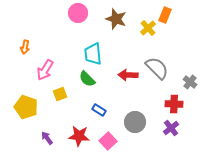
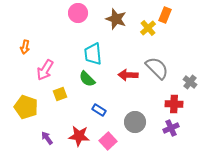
purple cross: rotated 14 degrees clockwise
